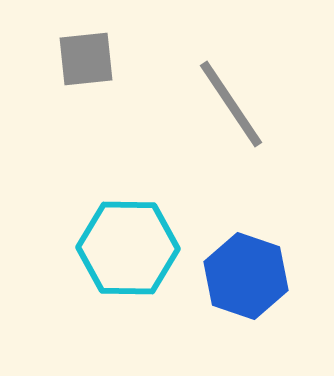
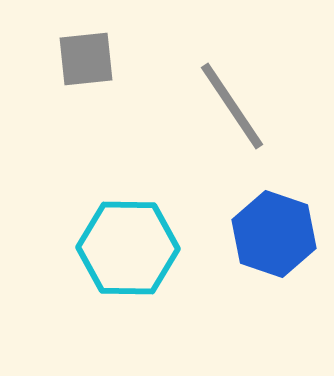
gray line: moved 1 px right, 2 px down
blue hexagon: moved 28 px right, 42 px up
